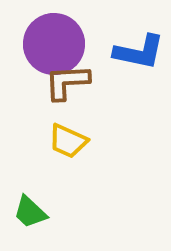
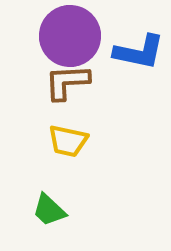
purple circle: moved 16 px right, 8 px up
yellow trapezoid: rotated 12 degrees counterclockwise
green trapezoid: moved 19 px right, 2 px up
